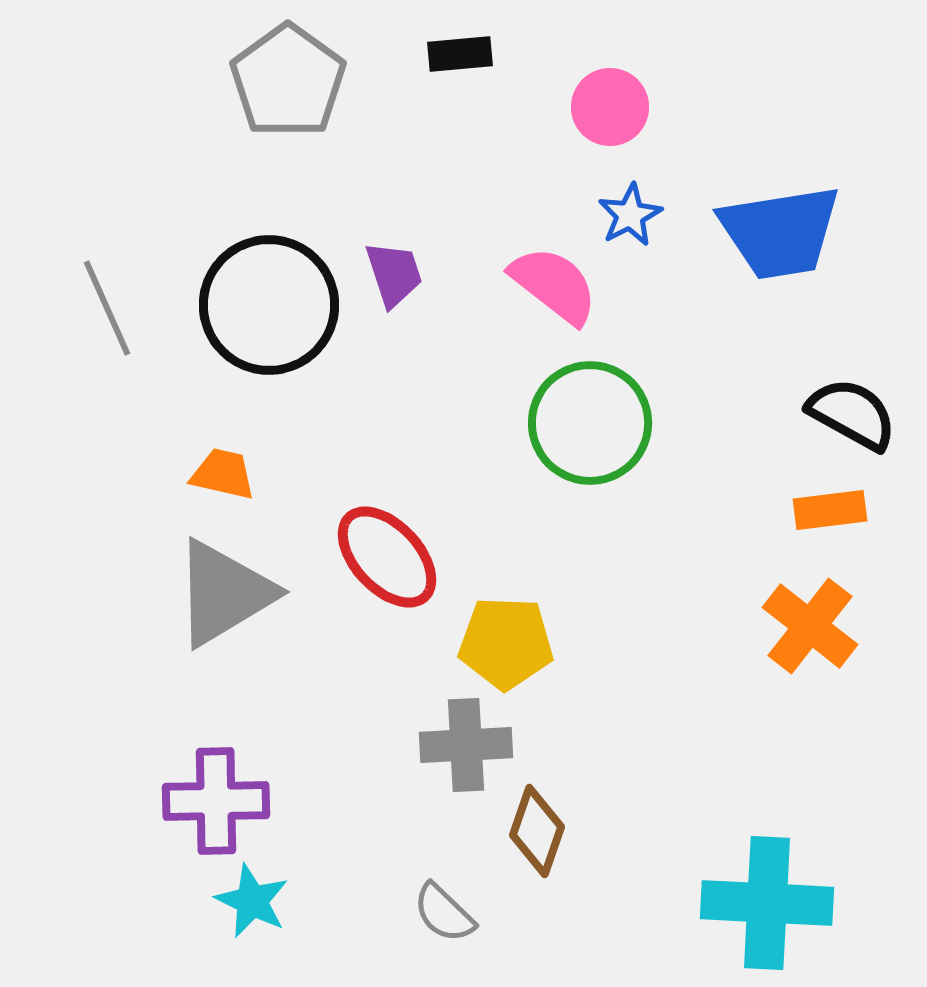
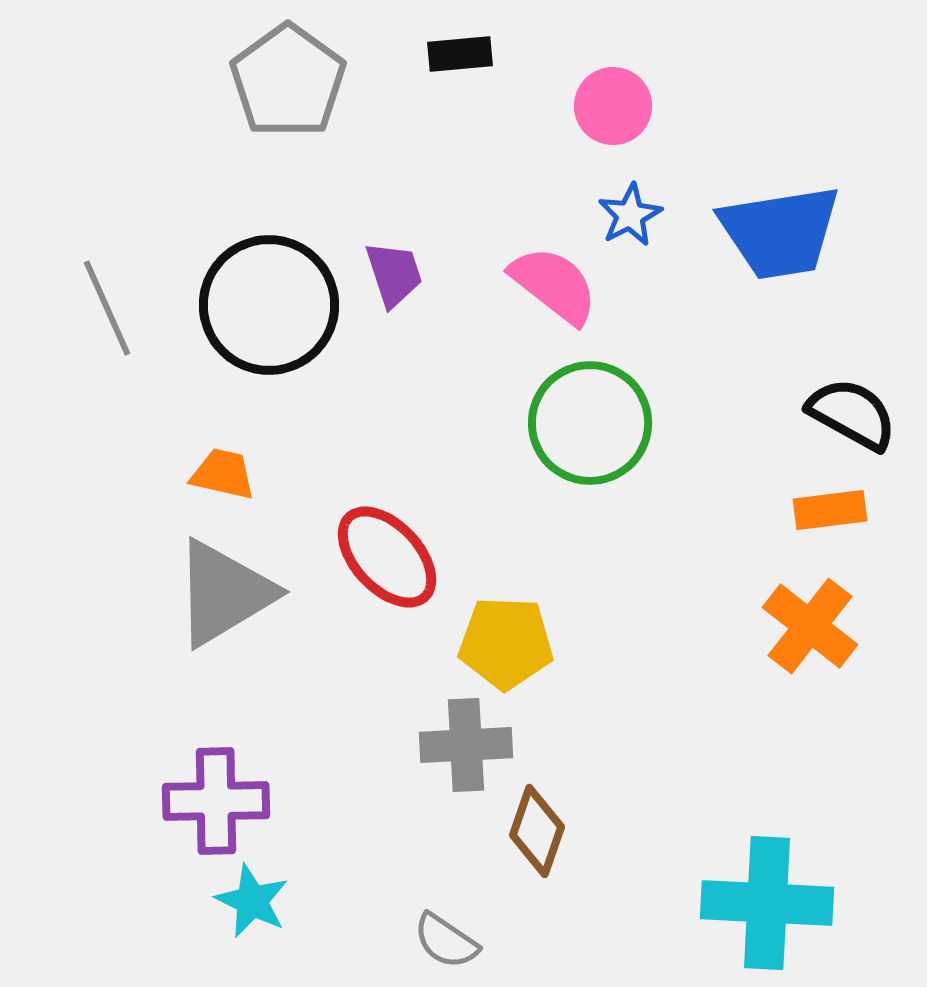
pink circle: moved 3 px right, 1 px up
gray semicircle: moved 2 px right, 28 px down; rotated 10 degrees counterclockwise
